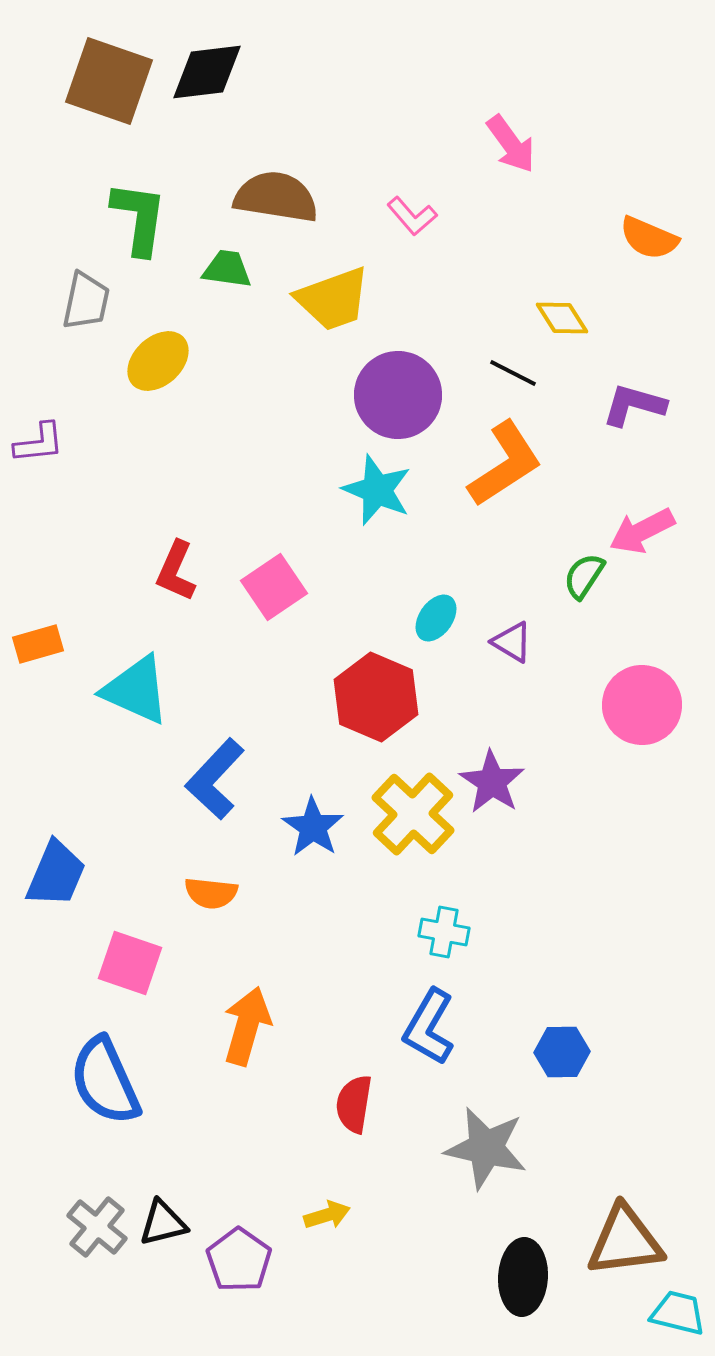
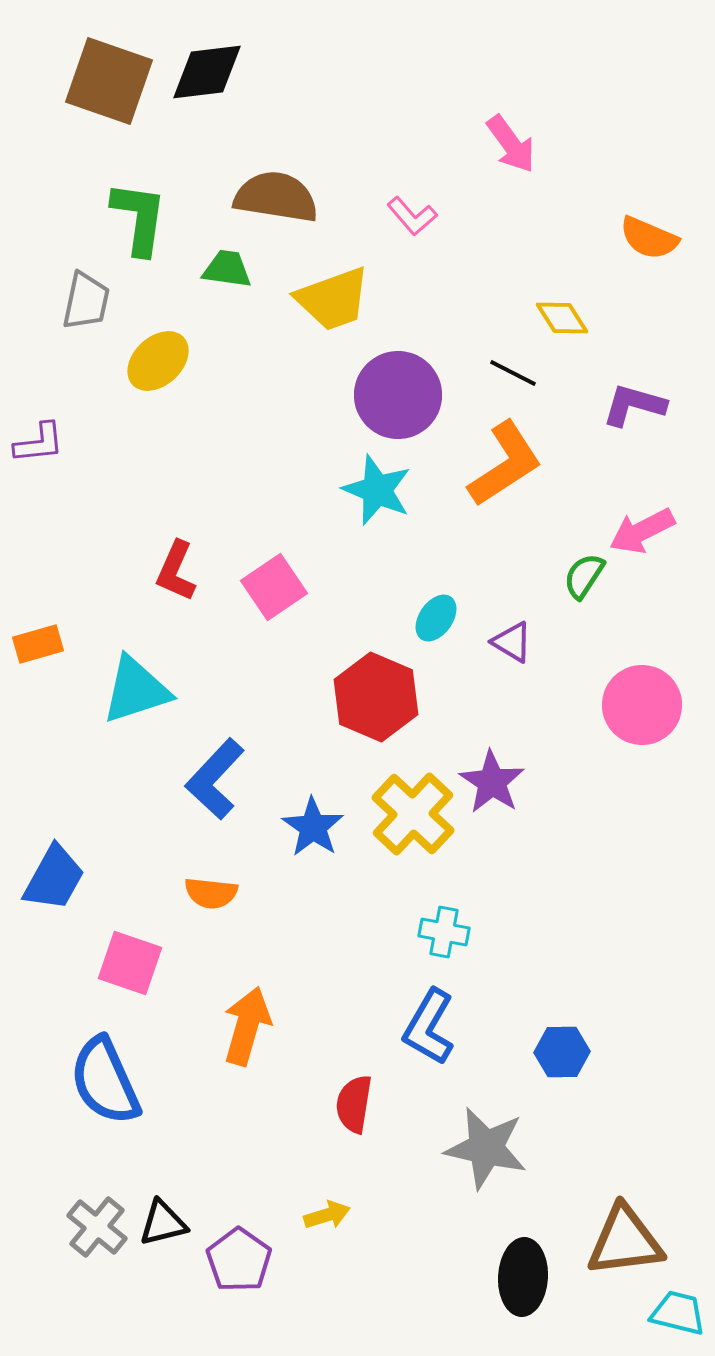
cyan triangle at (136, 690): rotated 42 degrees counterclockwise
blue trapezoid at (56, 874): moved 2 px left, 4 px down; rotated 6 degrees clockwise
